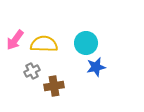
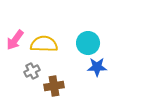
cyan circle: moved 2 px right
blue star: moved 1 px right; rotated 12 degrees clockwise
